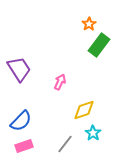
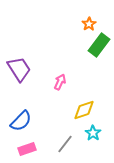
pink rectangle: moved 3 px right, 3 px down
